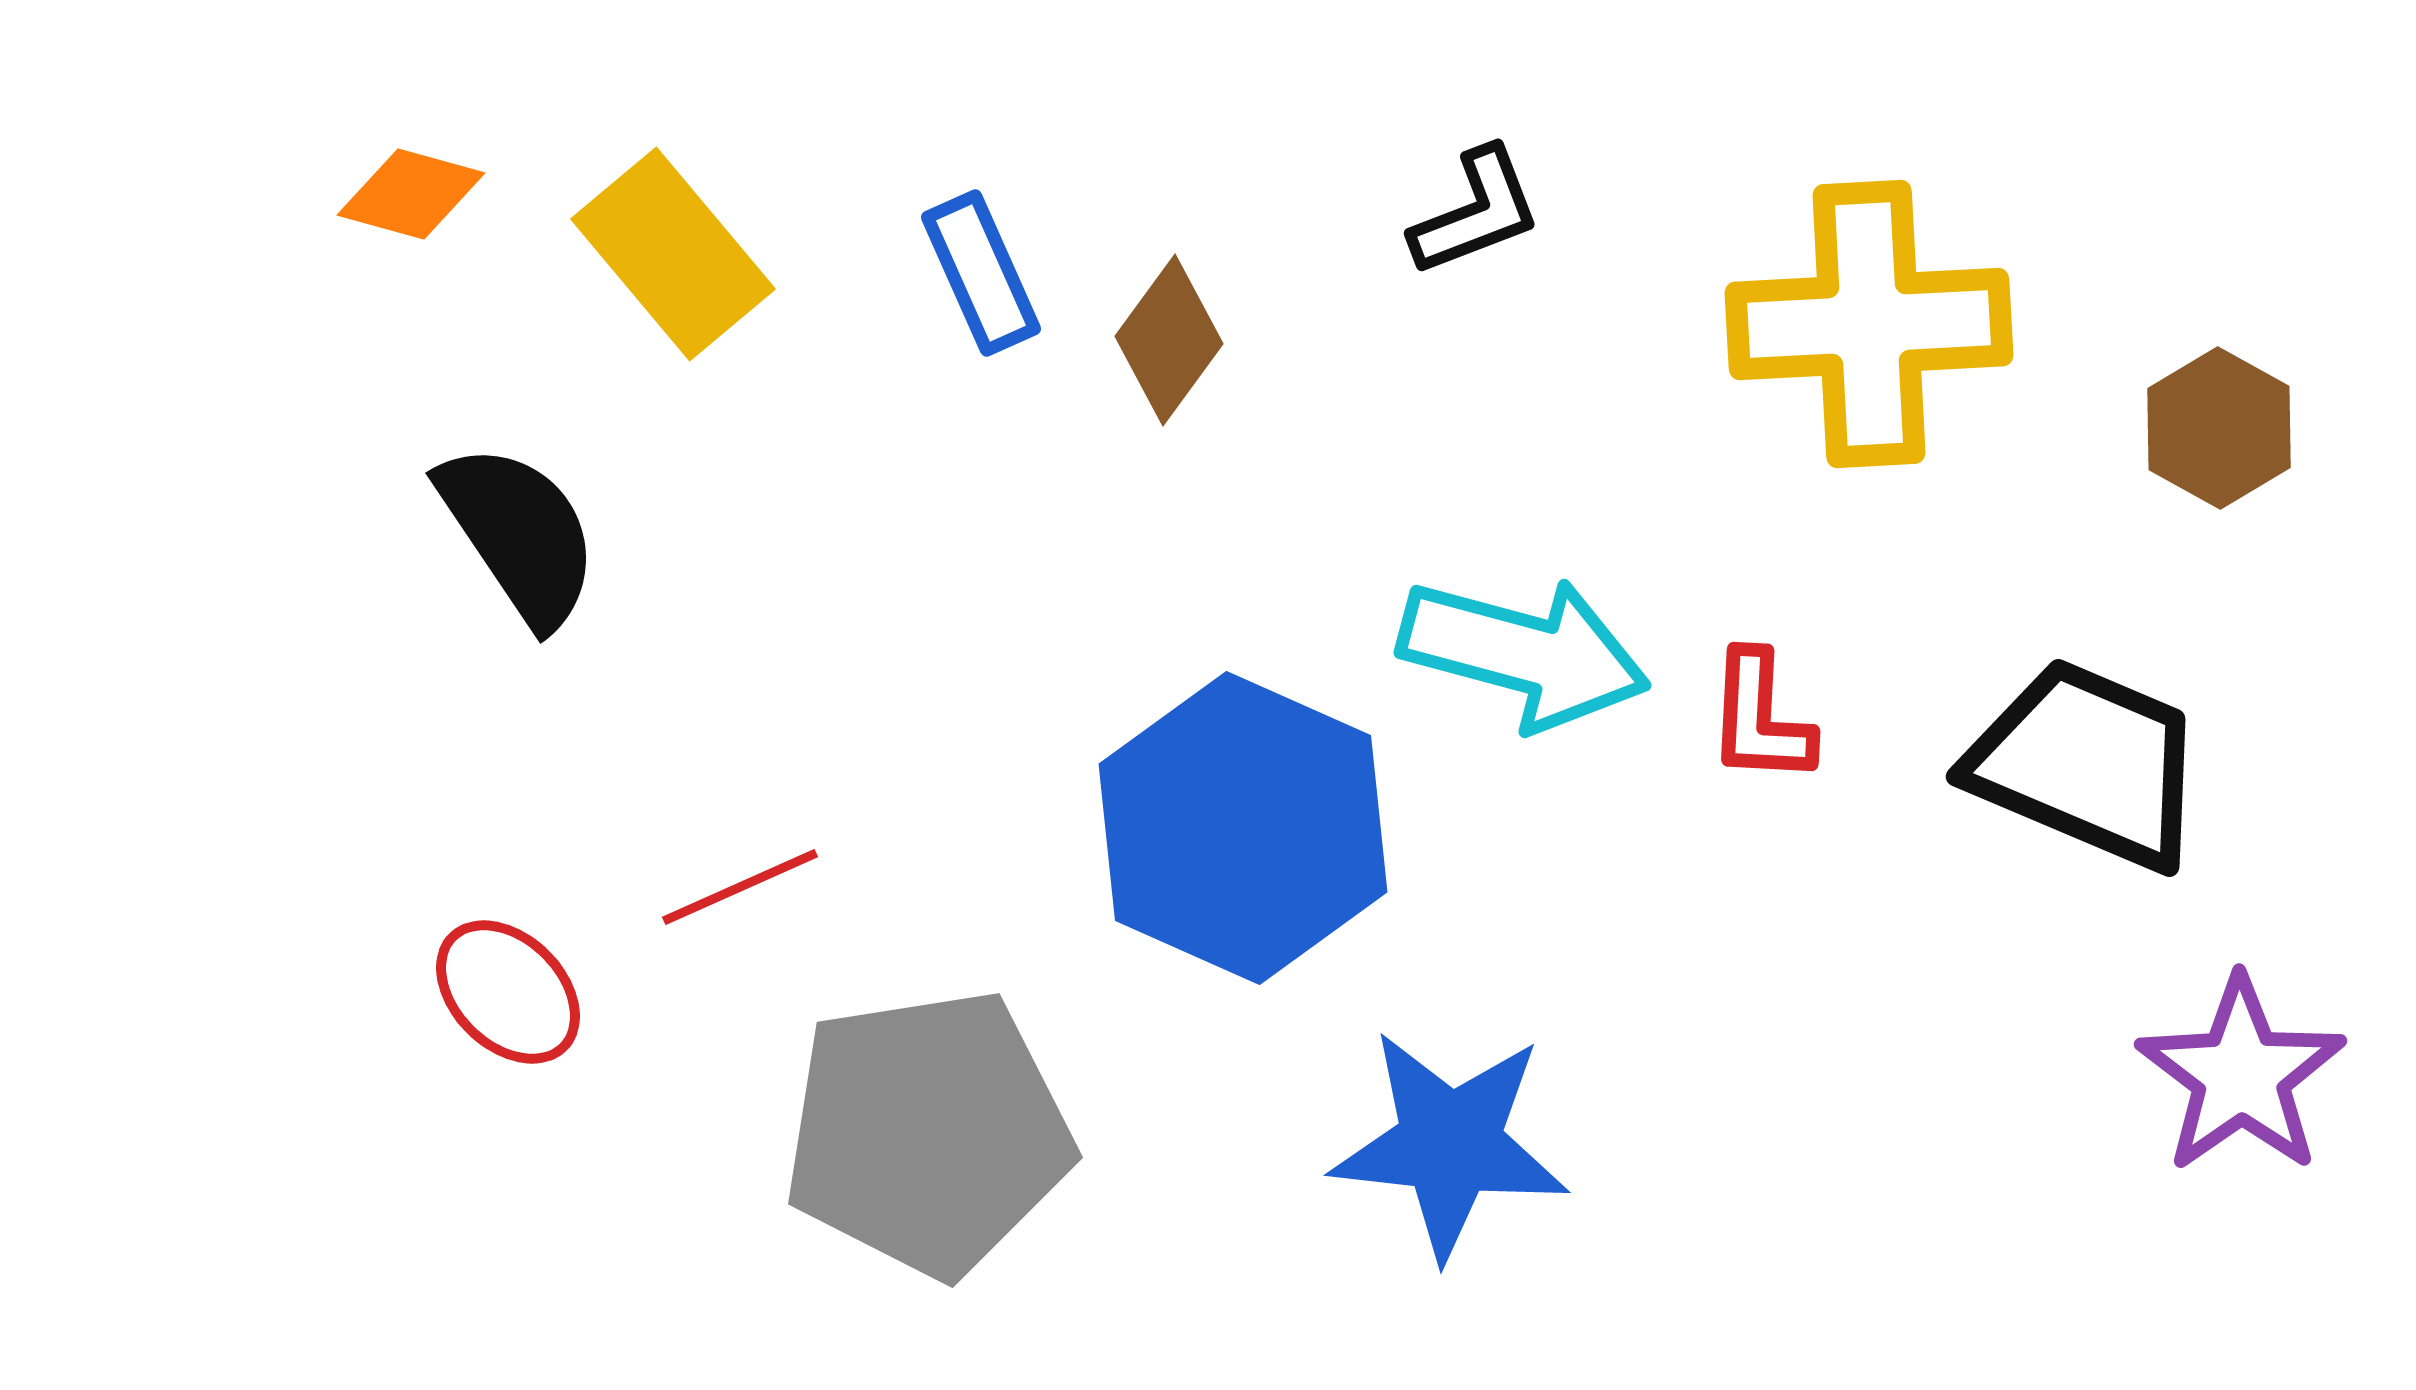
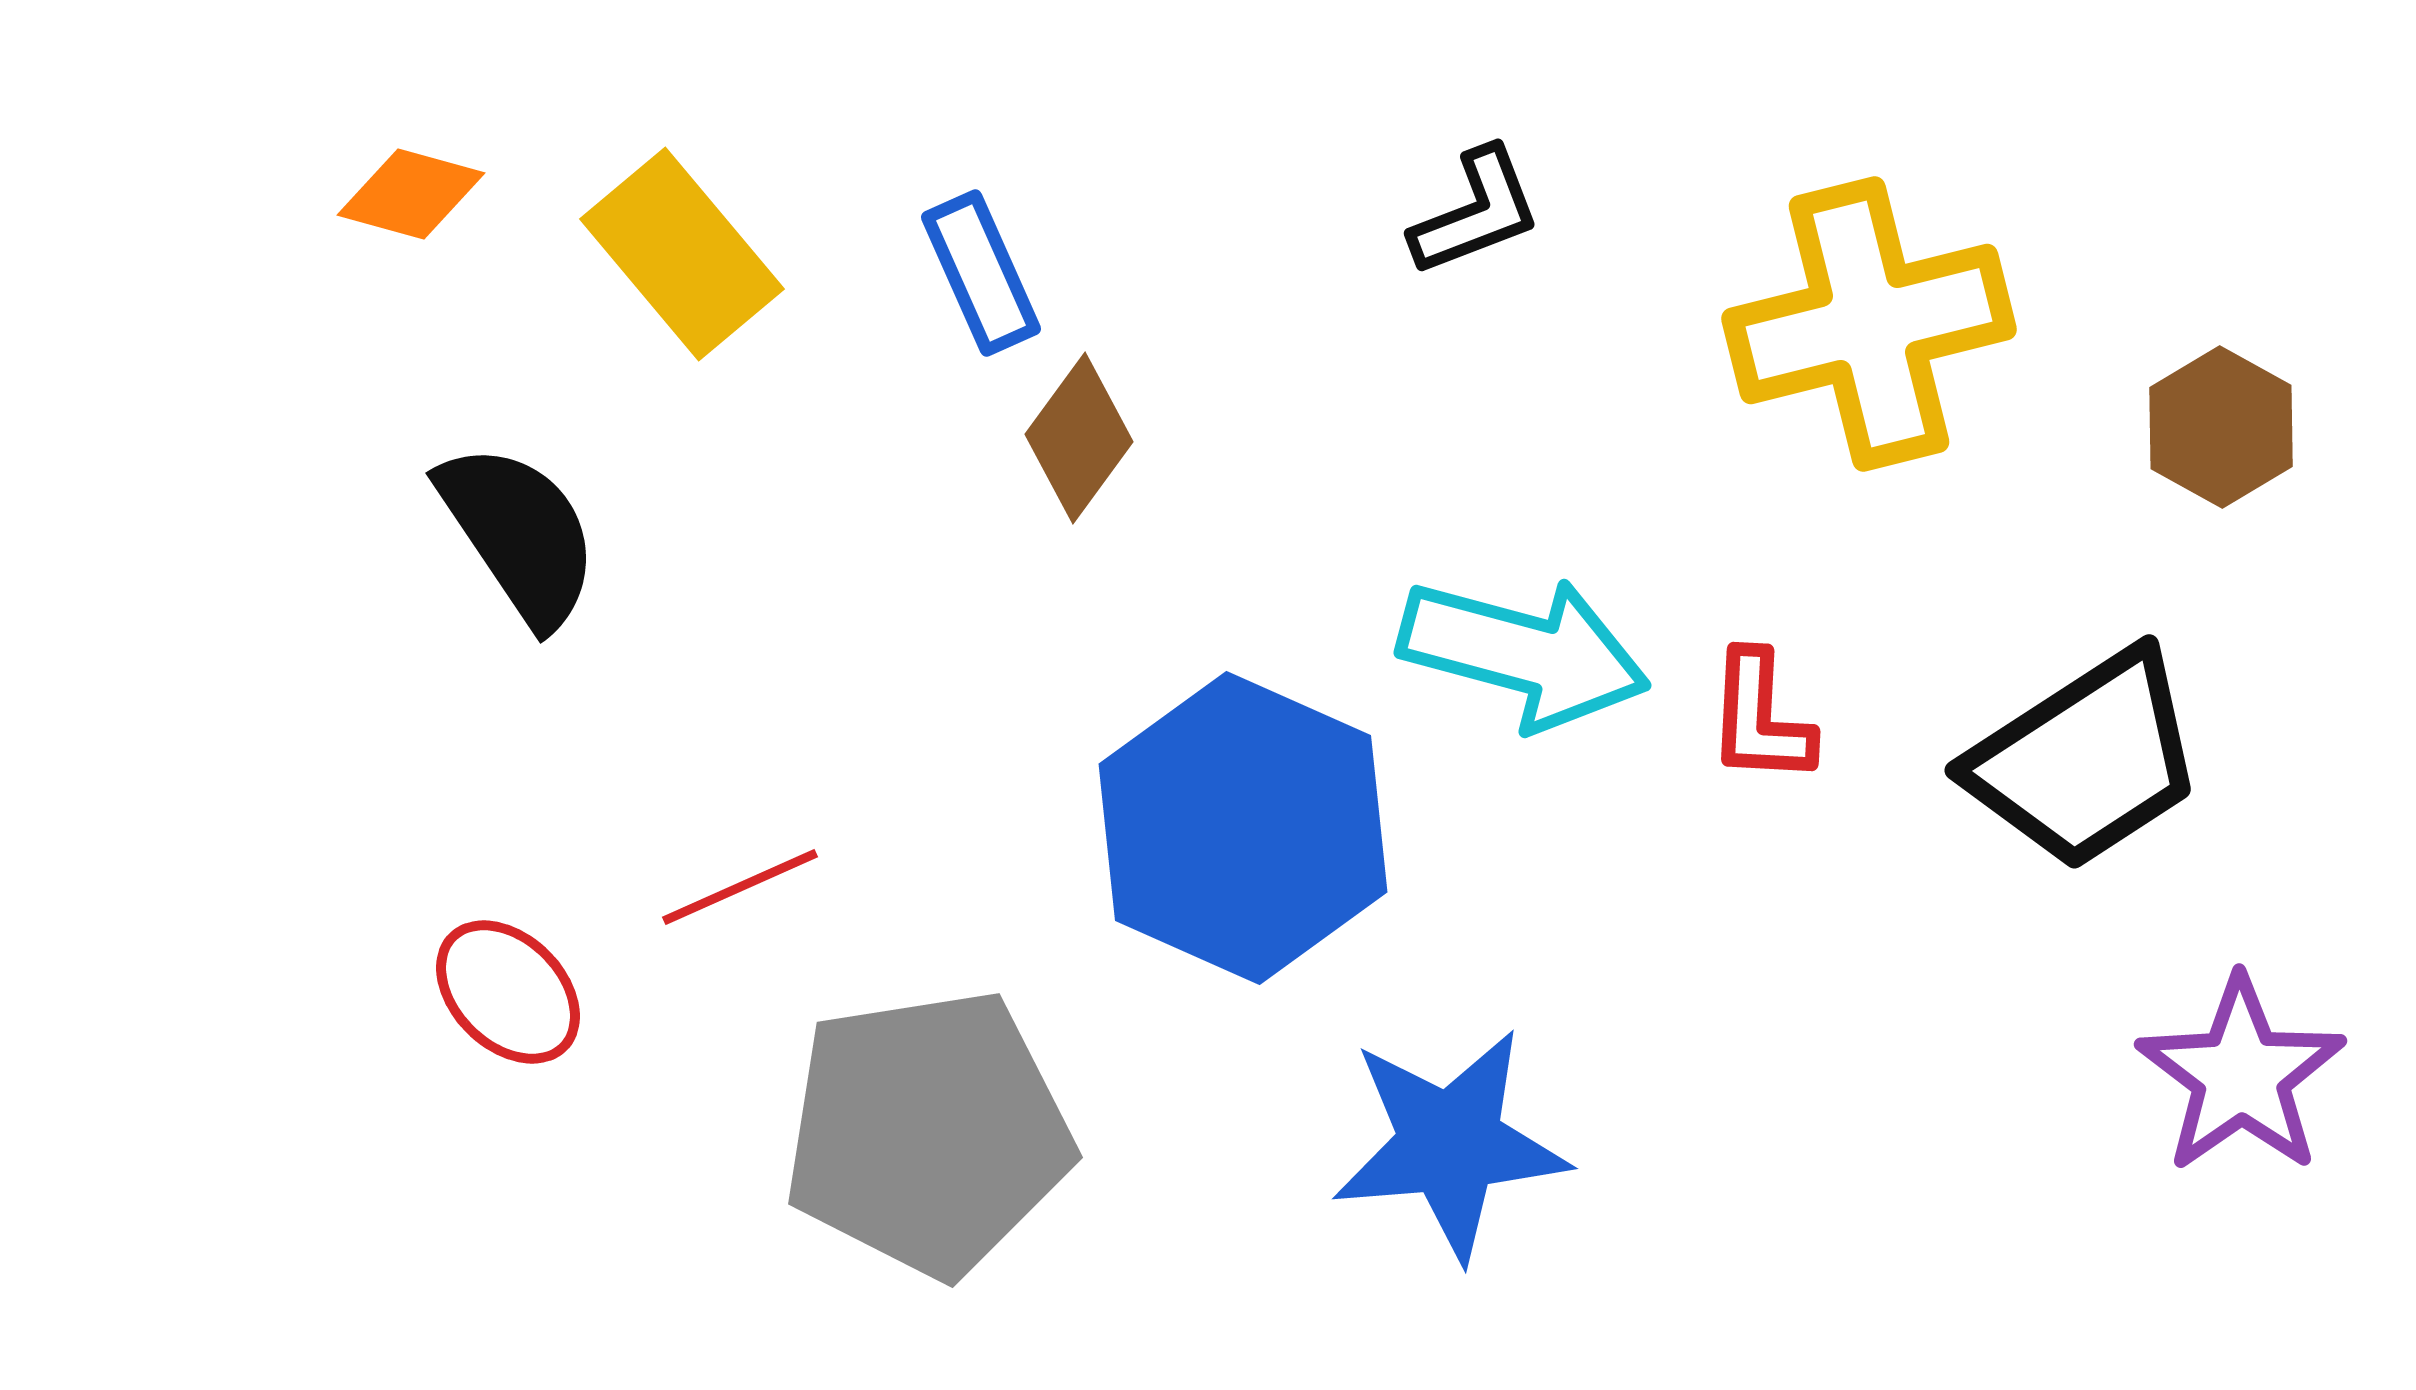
yellow rectangle: moved 9 px right
yellow cross: rotated 11 degrees counterclockwise
brown diamond: moved 90 px left, 98 px down
brown hexagon: moved 2 px right, 1 px up
black trapezoid: moved 1 px left, 4 px up; rotated 124 degrees clockwise
blue star: rotated 11 degrees counterclockwise
